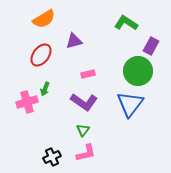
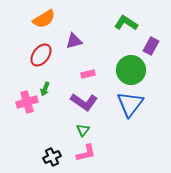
green circle: moved 7 px left, 1 px up
